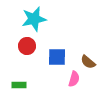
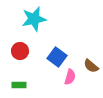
red circle: moved 7 px left, 5 px down
blue square: rotated 36 degrees clockwise
brown semicircle: moved 3 px right, 4 px down
pink semicircle: moved 4 px left, 2 px up
